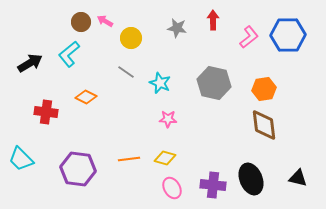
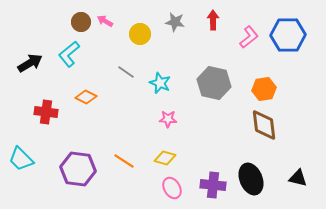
gray star: moved 2 px left, 6 px up
yellow circle: moved 9 px right, 4 px up
orange line: moved 5 px left, 2 px down; rotated 40 degrees clockwise
